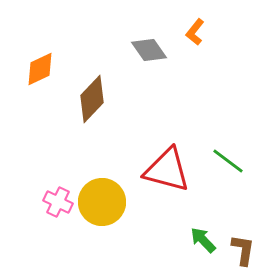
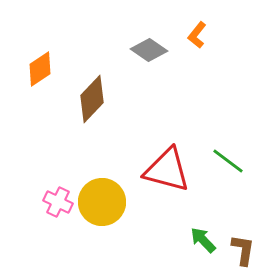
orange L-shape: moved 2 px right, 3 px down
gray diamond: rotated 21 degrees counterclockwise
orange diamond: rotated 9 degrees counterclockwise
